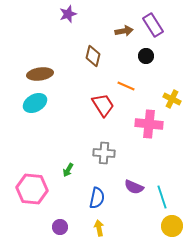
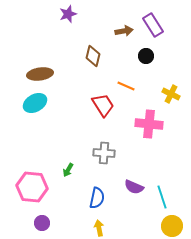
yellow cross: moved 1 px left, 5 px up
pink hexagon: moved 2 px up
purple circle: moved 18 px left, 4 px up
